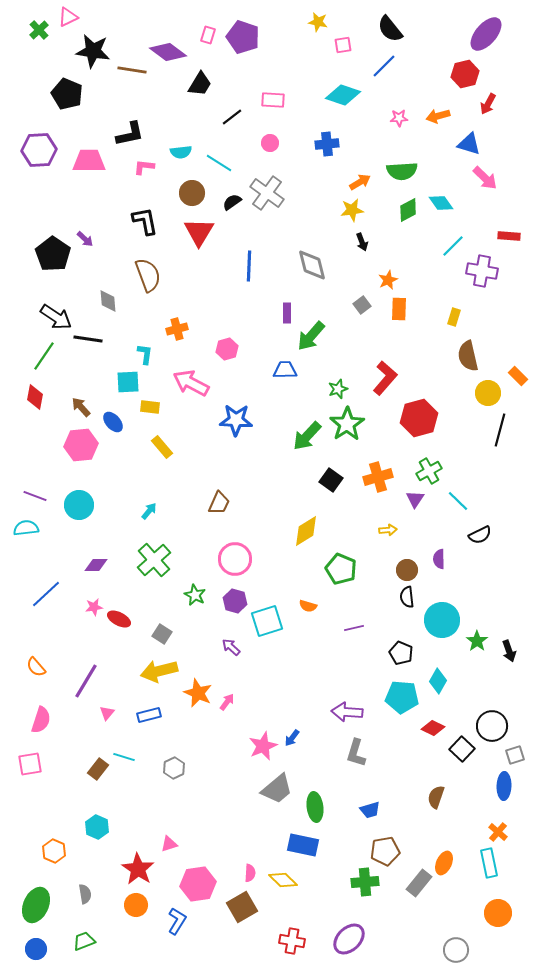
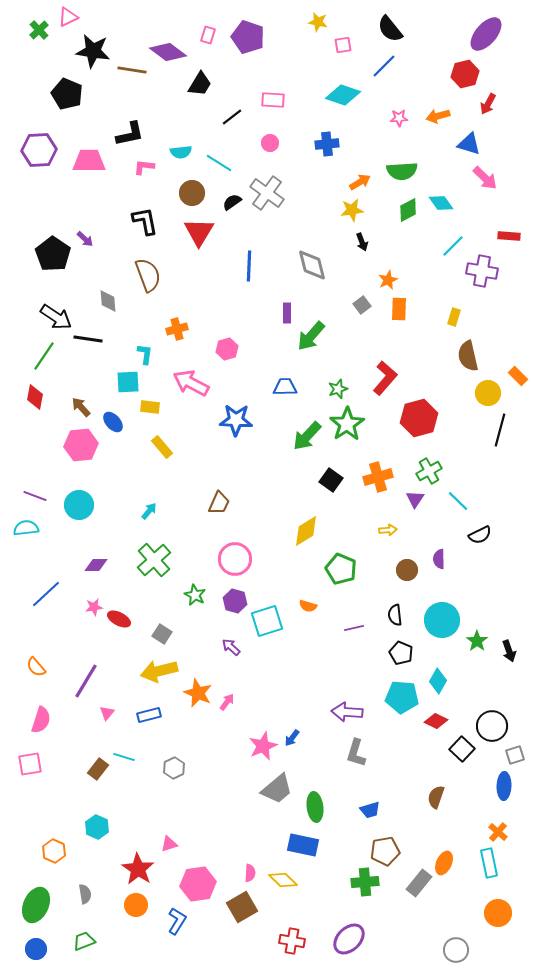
purple pentagon at (243, 37): moved 5 px right
blue trapezoid at (285, 370): moved 17 px down
black semicircle at (407, 597): moved 12 px left, 18 px down
red diamond at (433, 728): moved 3 px right, 7 px up
